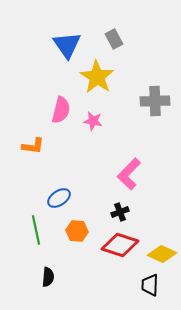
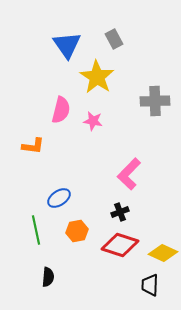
orange hexagon: rotated 15 degrees counterclockwise
yellow diamond: moved 1 px right, 1 px up
